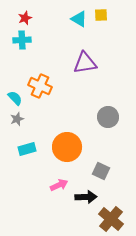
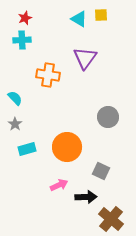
purple triangle: moved 5 px up; rotated 45 degrees counterclockwise
orange cross: moved 8 px right, 11 px up; rotated 15 degrees counterclockwise
gray star: moved 2 px left, 5 px down; rotated 16 degrees counterclockwise
